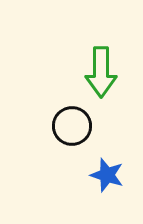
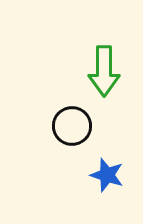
green arrow: moved 3 px right, 1 px up
